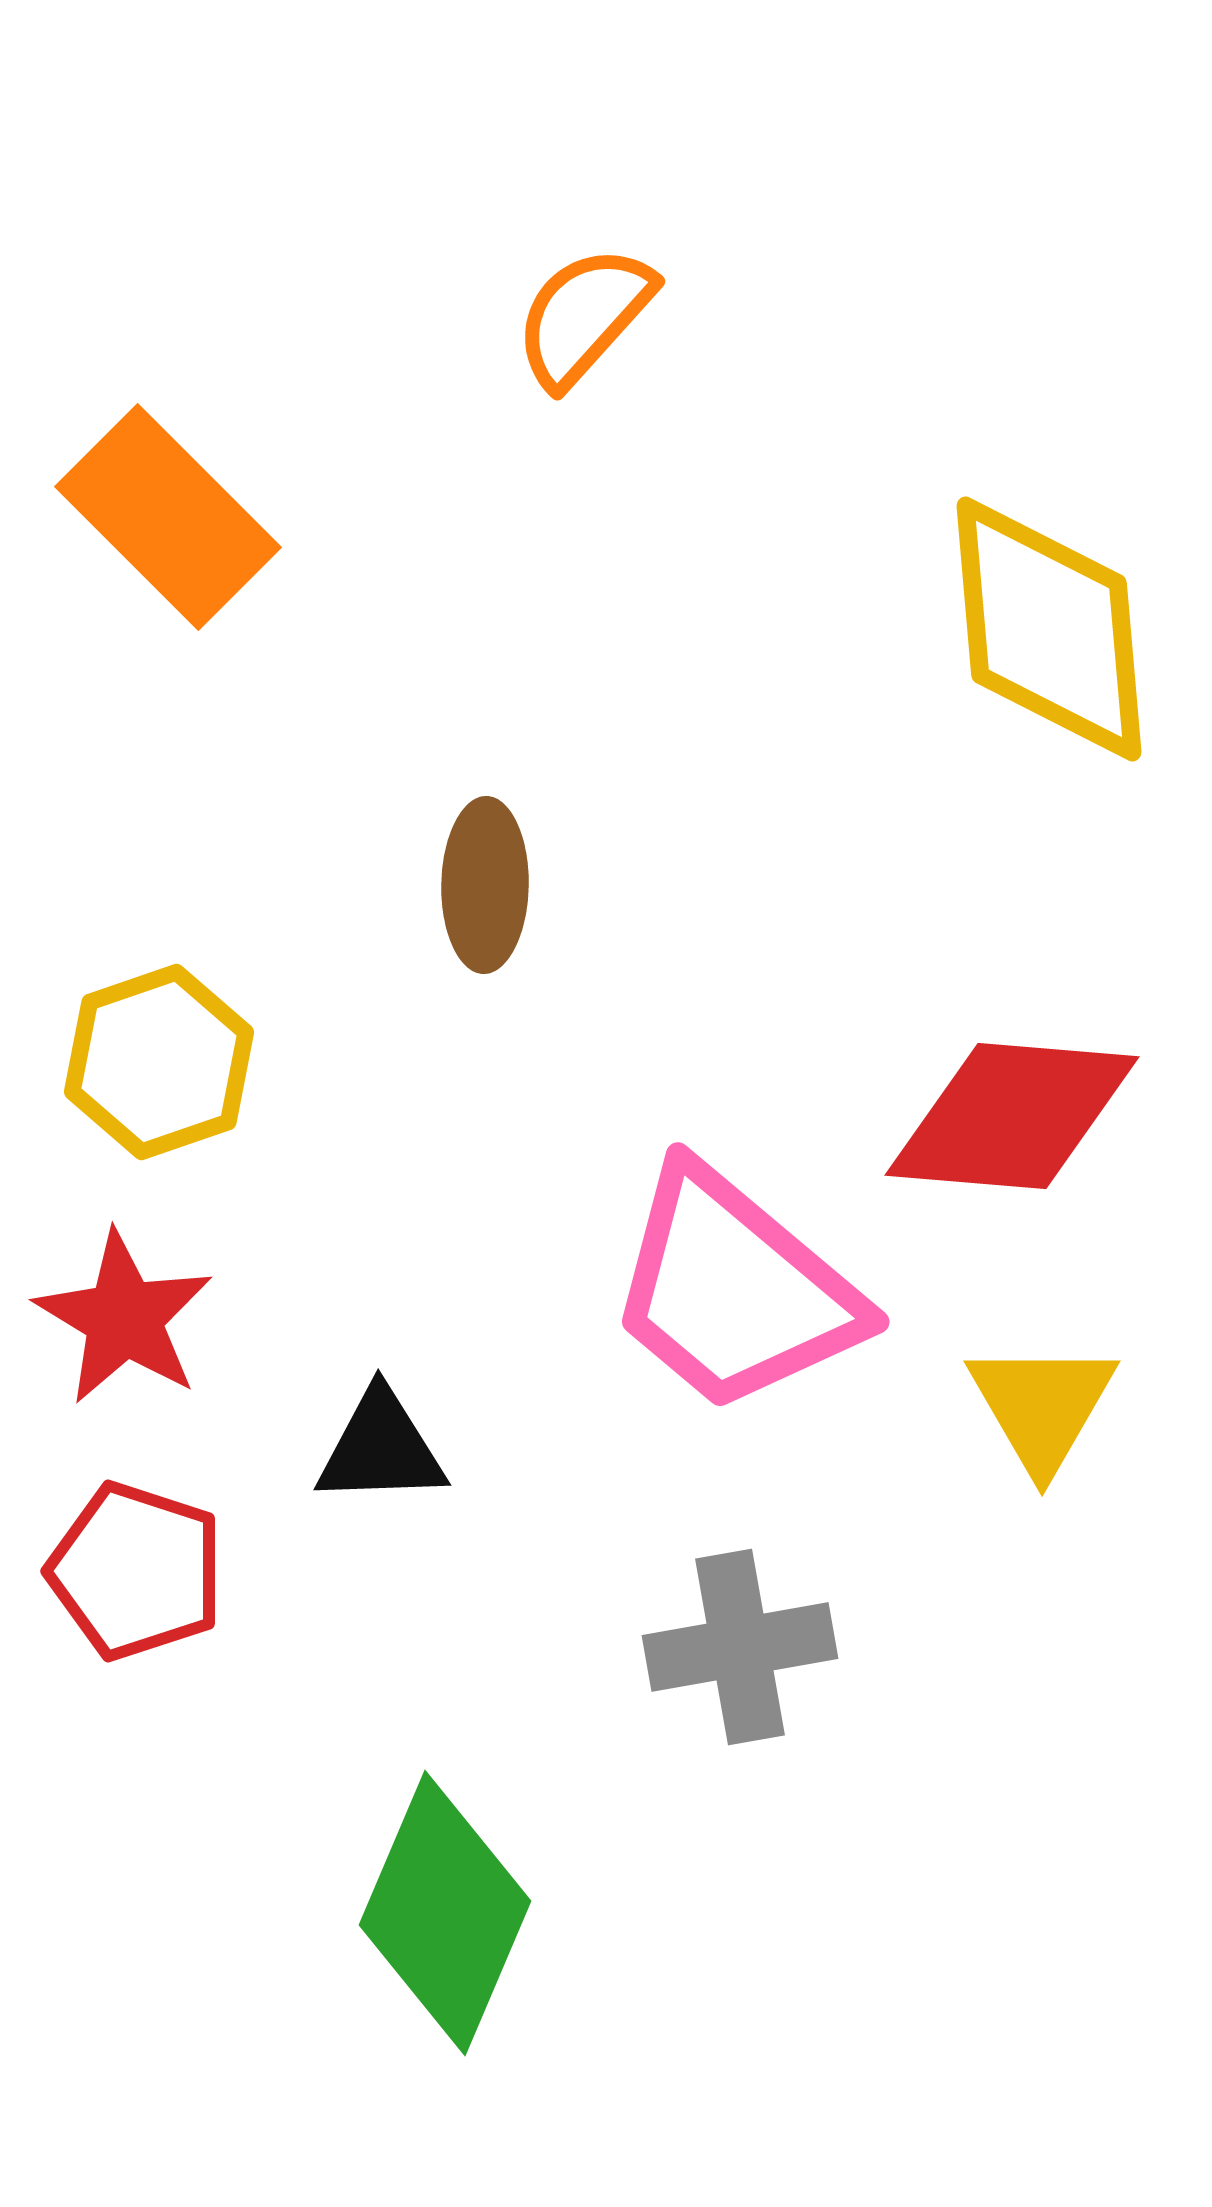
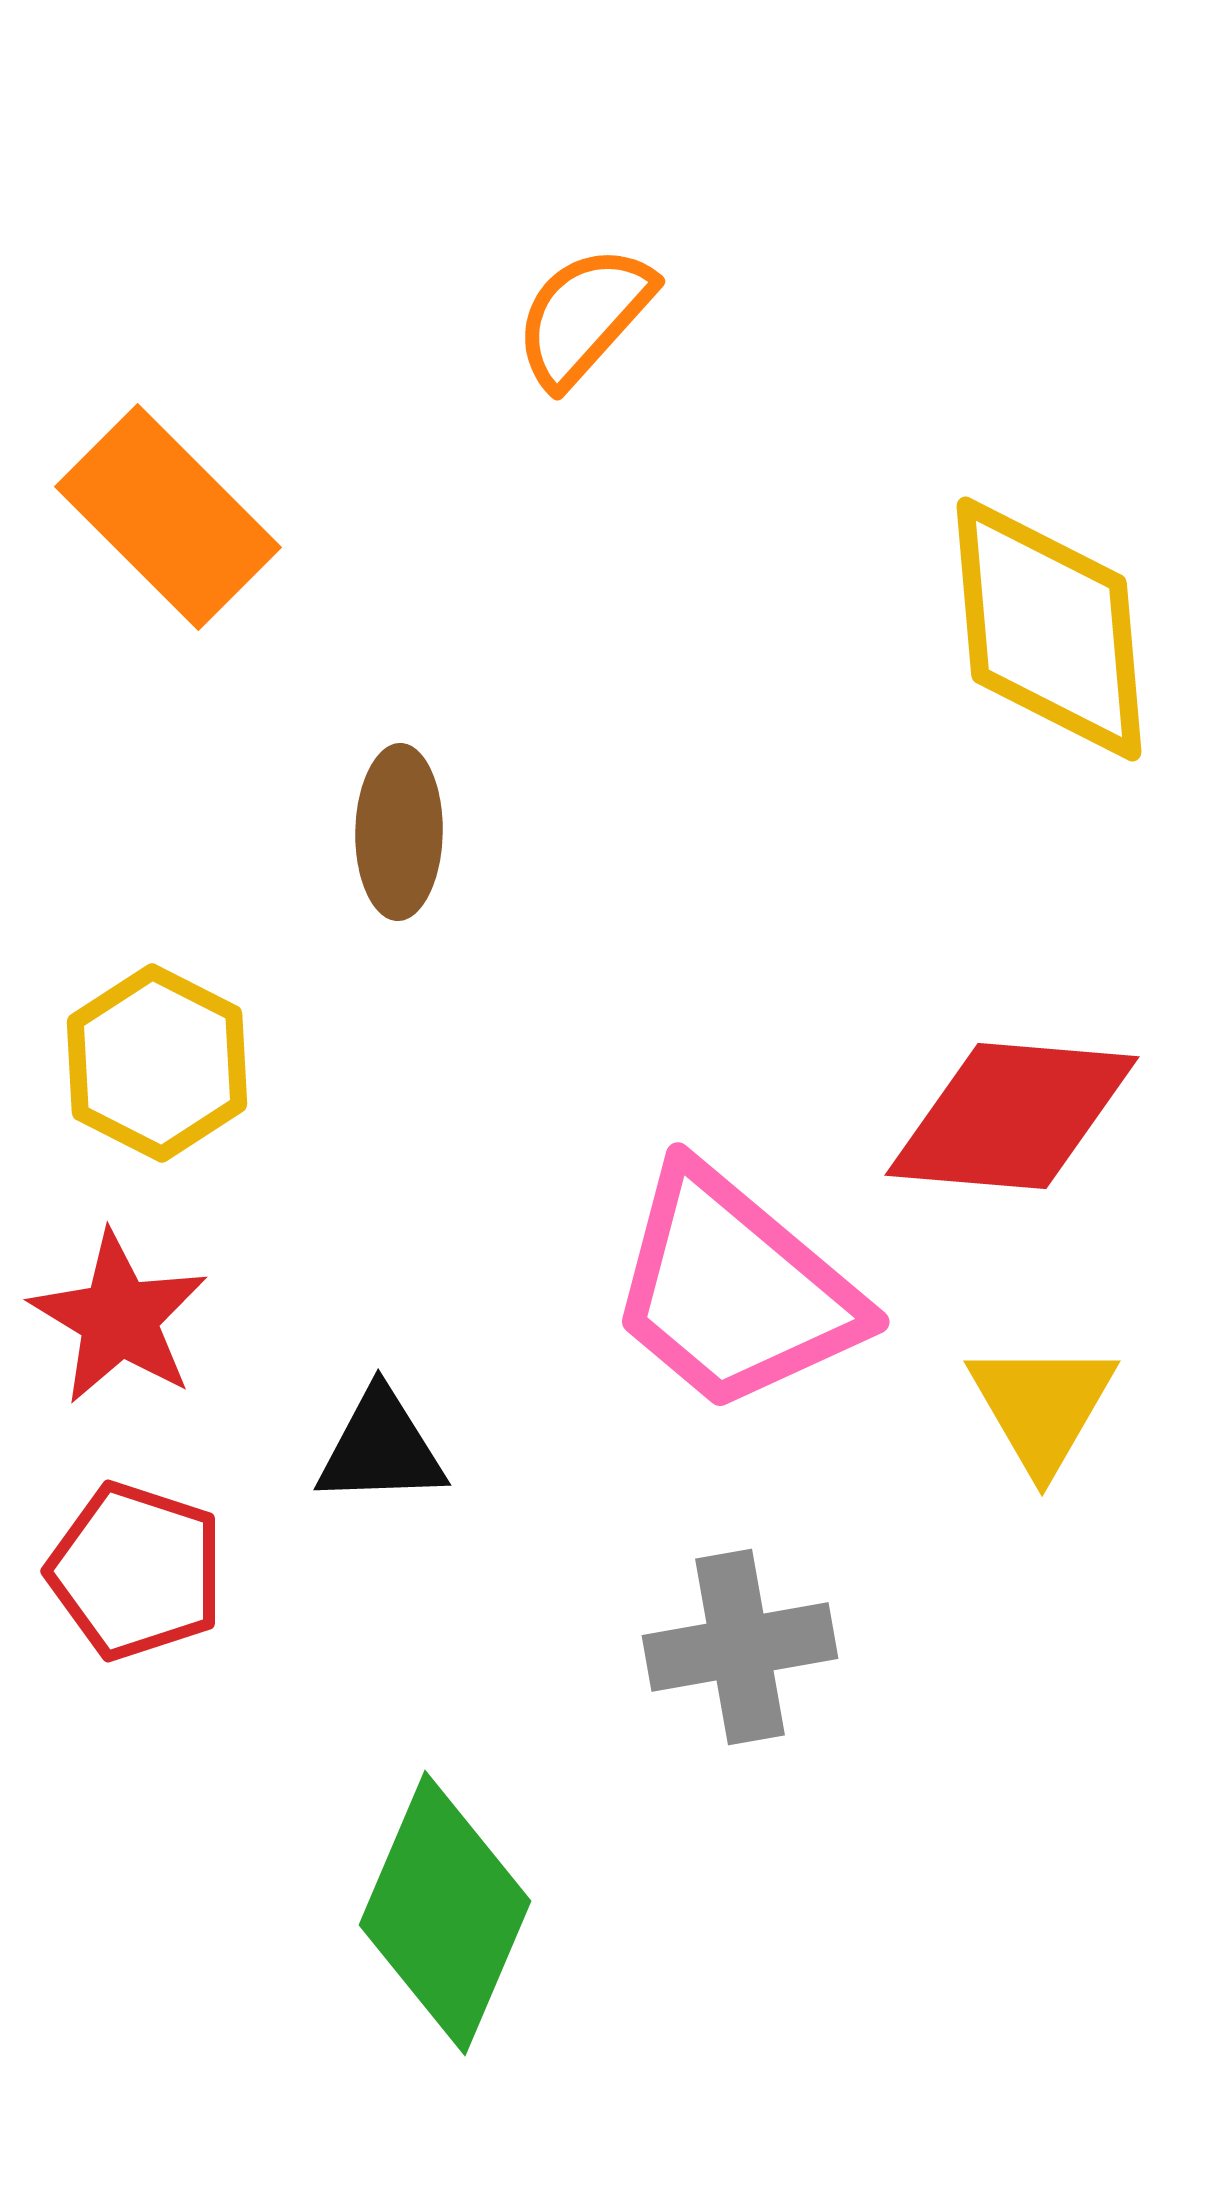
brown ellipse: moved 86 px left, 53 px up
yellow hexagon: moved 2 px left, 1 px down; rotated 14 degrees counterclockwise
red star: moved 5 px left
